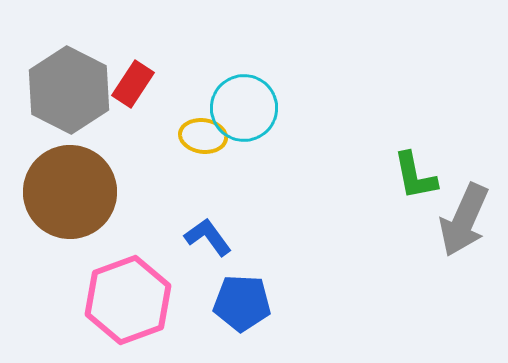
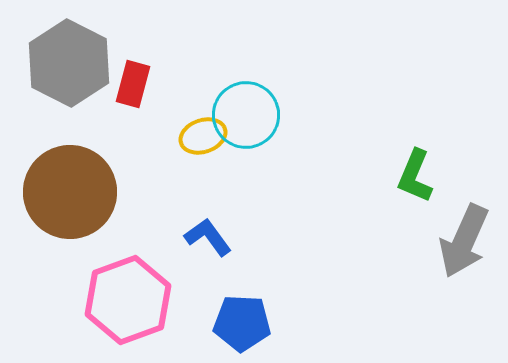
red rectangle: rotated 18 degrees counterclockwise
gray hexagon: moved 27 px up
cyan circle: moved 2 px right, 7 px down
yellow ellipse: rotated 27 degrees counterclockwise
green L-shape: rotated 34 degrees clockwise
gray arrow: moved 21 px down
blue pentagon: moved 20 px down
